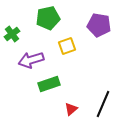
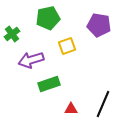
red triangle: rotated 40 degrees clockwise
